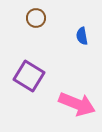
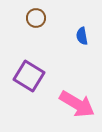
pink arrow: rotated 9 degrees clockwise
